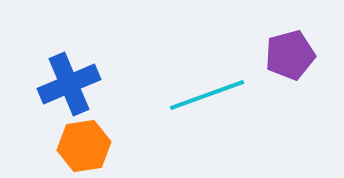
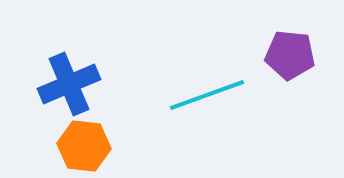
purple pentagon: rotated 21 degrees clockwise
orange hexagon: rotated 15 degrees clockwise
